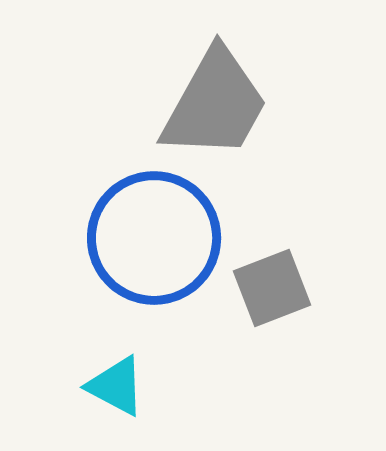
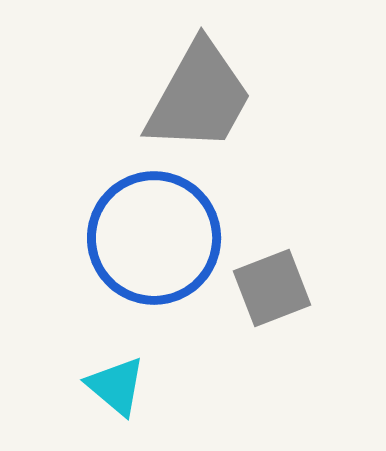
gray trapezoid: moved 16 px left, 7 px up
cyan triangle: rotated 12 degrees clockwise
